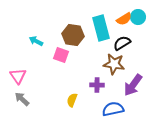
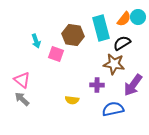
orange semicircle: rotated 21 degrees counterclockwise
cyan arrow: rotated 136 degrees counterclockwise
pink square: moved 5 px left, 1 px up
pink triangle: moved 4 px right, 4 px down; rotated 18 degrees counterclockwise
yellow semicircle: rotated 104 degrees counterclockwise
